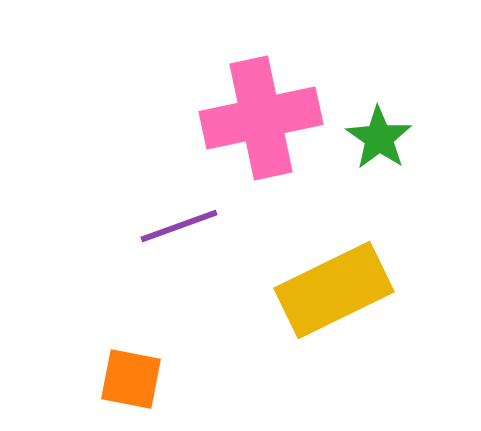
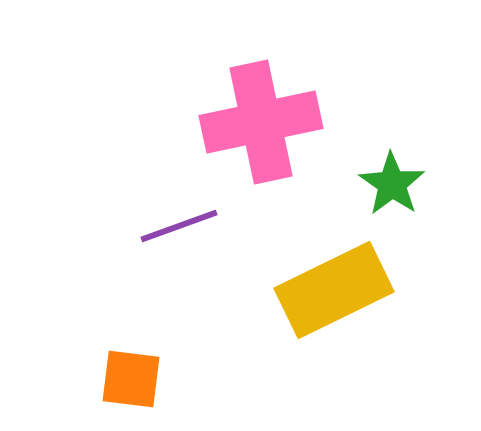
pink cross: moved 4 px down
green star: moved 13 px right, 46 px down
orange square: rotated 4 degrees counterclockwise
